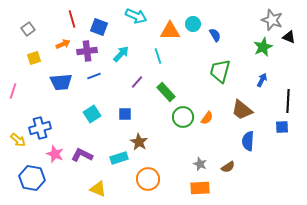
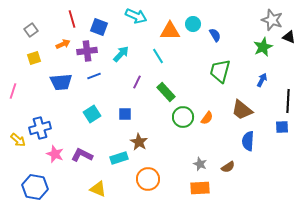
gray square at (28, 29): moved 3 px right, 1 px down
cyan line at (158, 56): rotated 14 degrees counterclockwise
purple line at (137, 82): rotated 16 degrees counterclockwise
blue hexagon at (32, 178): moved 3 px right, 9 px down
